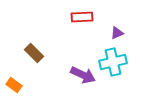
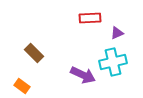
red rectangle: moved 8 px right, 1 px down
orange rectangle: moved 8 px right, 1 px down
